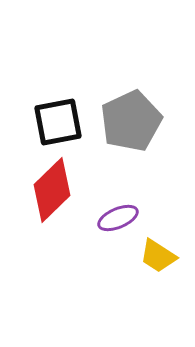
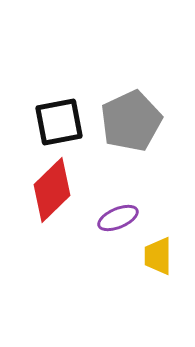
black square: moved 1 px right
yellow trapezoid: rotated 57 degrees clockwise
